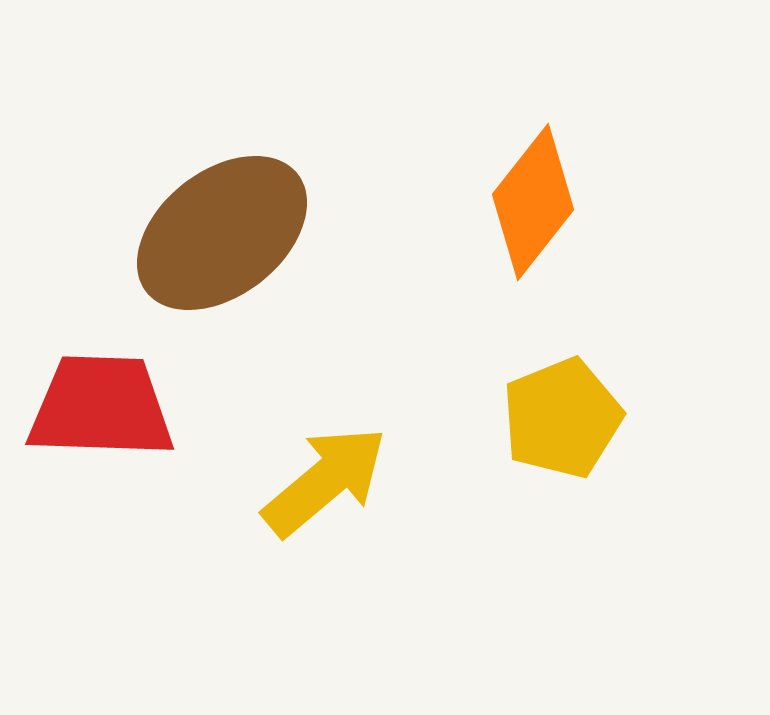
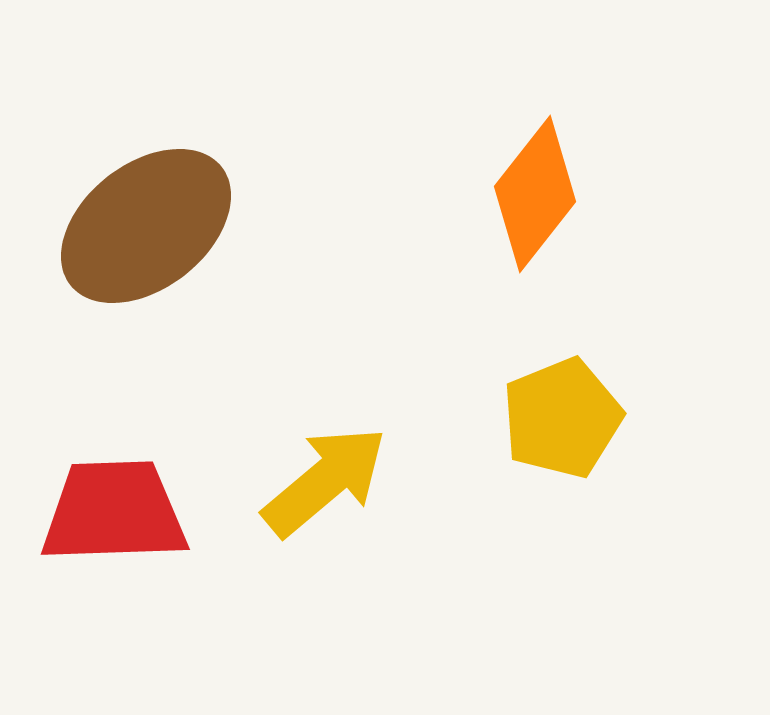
orange diamond: moved 2 px right, 8 px up
brown ellipse: moved 76 px left, 7 px up
red trapezoid: moved 13 px right, 105 px down; rotated 4 degrees counterclockwise
